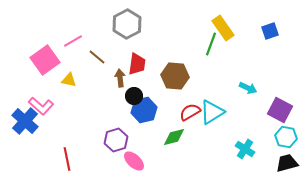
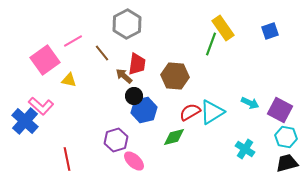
brown line: moved 5 px right, 4 px up; rotated 12 degrees clockwise
brown arrow: moved 4 px right, 2 px up; rotated 42 degrees counterclockwise
cyan arrow: moved 2 px right, 15 px down
